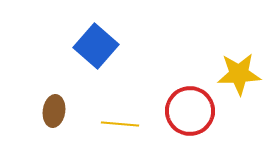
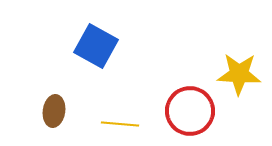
blue square: rotated 12 degrees counterclockwise
yellow star: rotated 6 degrees clockwise
